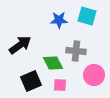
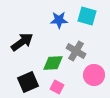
black arrow: moved 2 px right, 3 px up
gray cross: rotated 24 degrees clockwise
green diamond: rotated 65 degrees counterclockwise
black square: moved 3 px left, 1 px down
pink square: moved 3 px left, 2 px down; rotated 24 degrees clockwise
